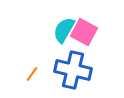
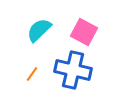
cyan semicircle: moved 25 px left; rotated 16 degrees clockwise
